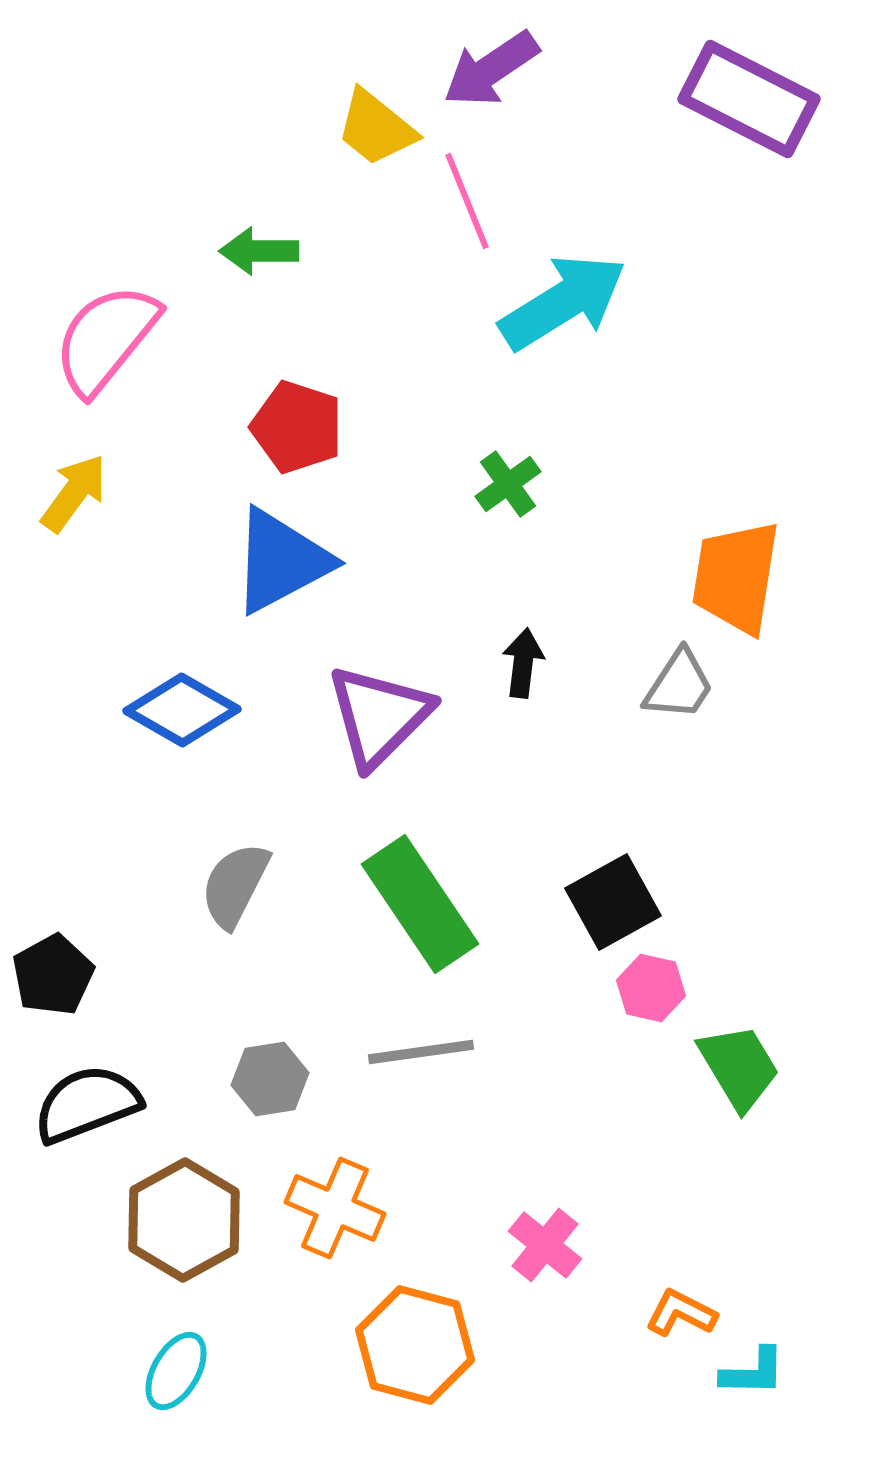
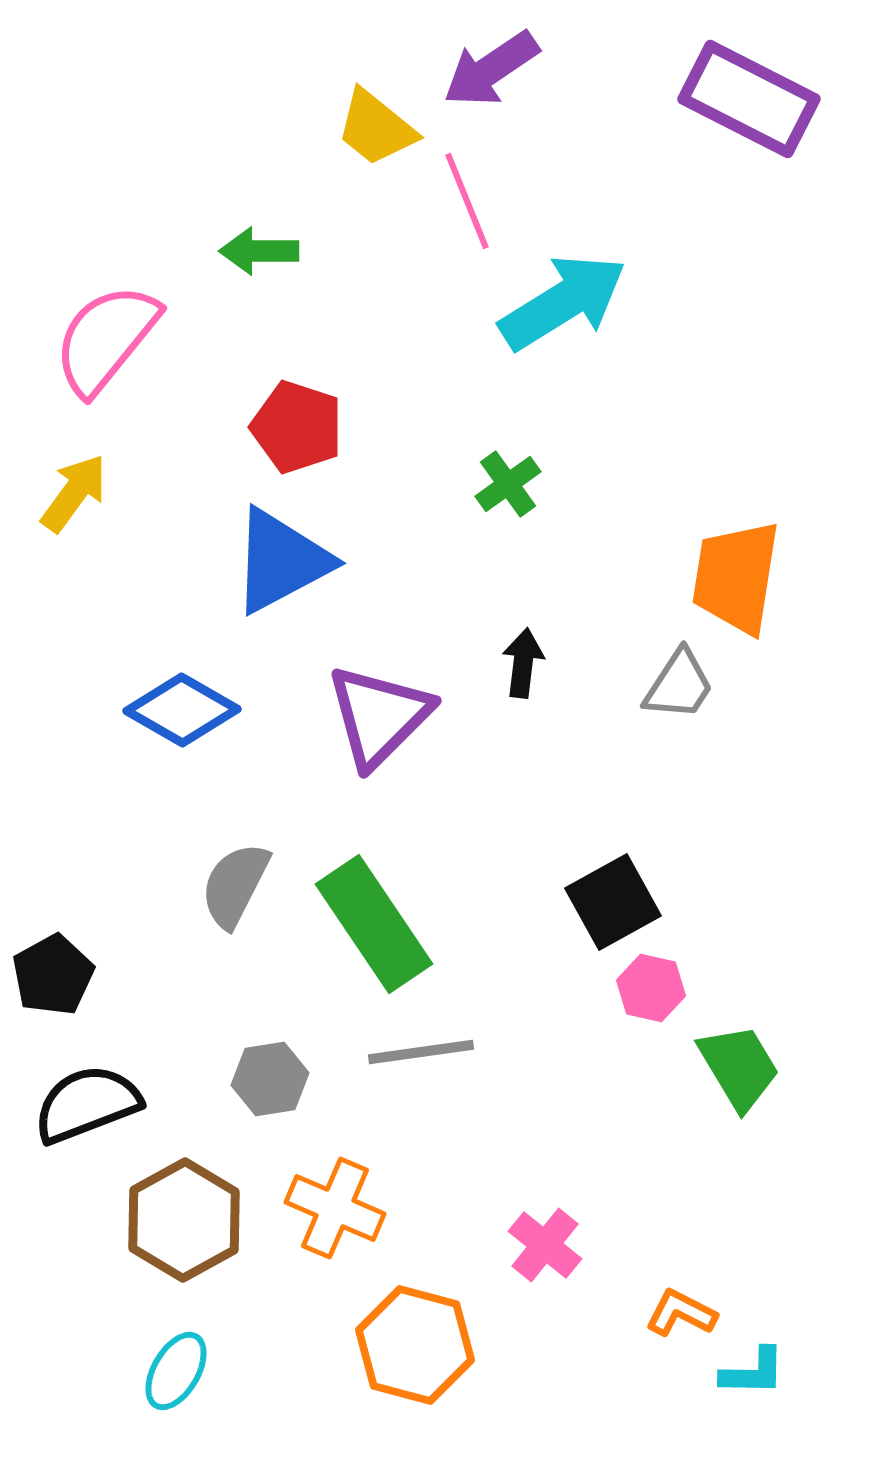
green rectangle: moved 46 px left, 20 px down
